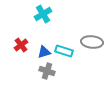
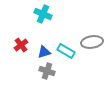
cyan cross: rotated 36 degrees counterclockwise
gray ellipse: rotated 15 degrees counterclockwise
cyan rectangle: moved 2 px right; rotated 12 degrees clockwise
